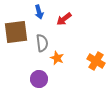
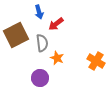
red arrow: moved 8 px left, 5 px down
brown square: moved 3 px down; rotated 20 degrees counterclockwise
purple circle: moved 1 px right, 1 px up
